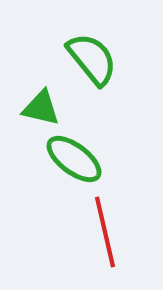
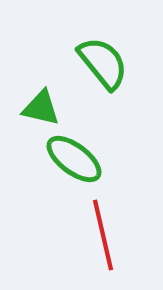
green semicircle: moved 11 px right, 4 px down
red line: moved 2 px left, 3 px down
